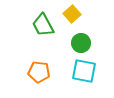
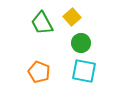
yellow square: moved 3 px down
green trapezoid: moved 1 px left, 2 px up
orange pentagon: rotated 15 degrees clockwise
